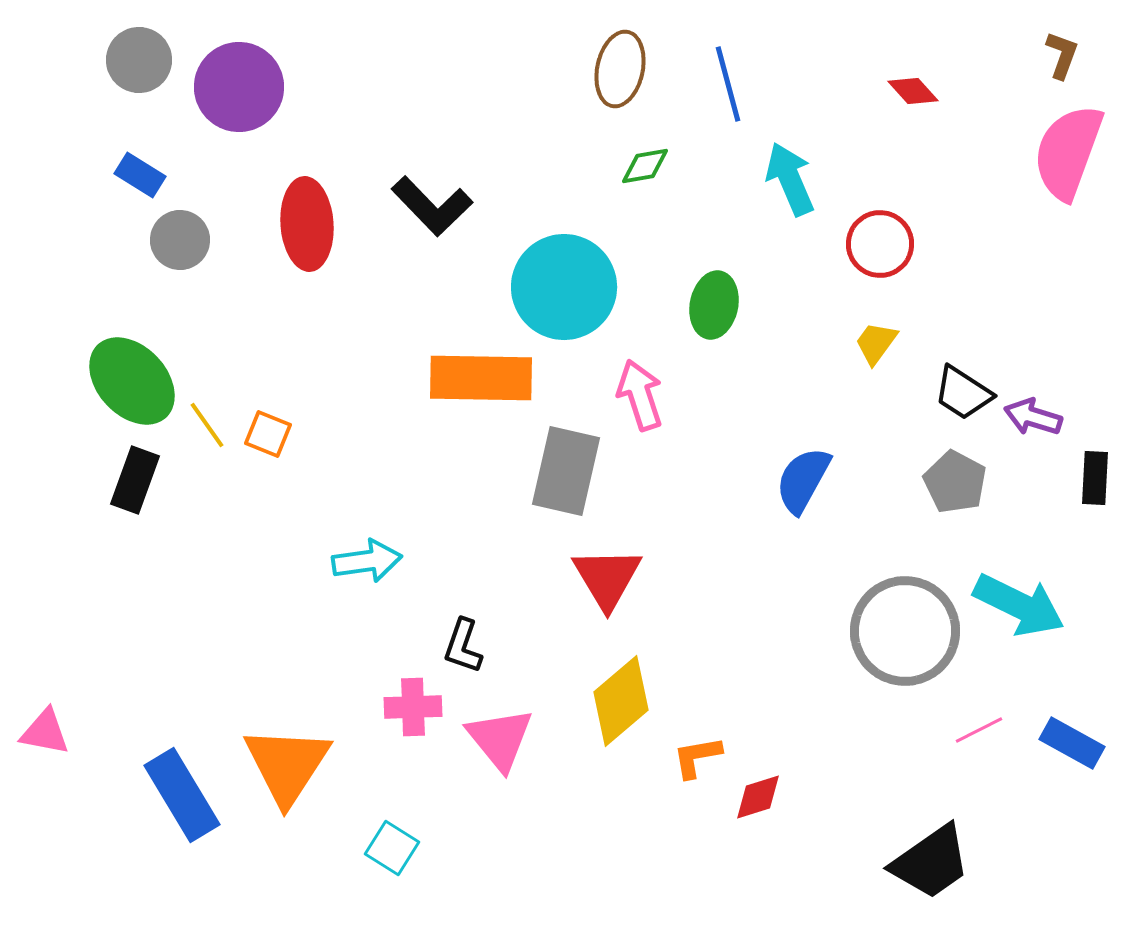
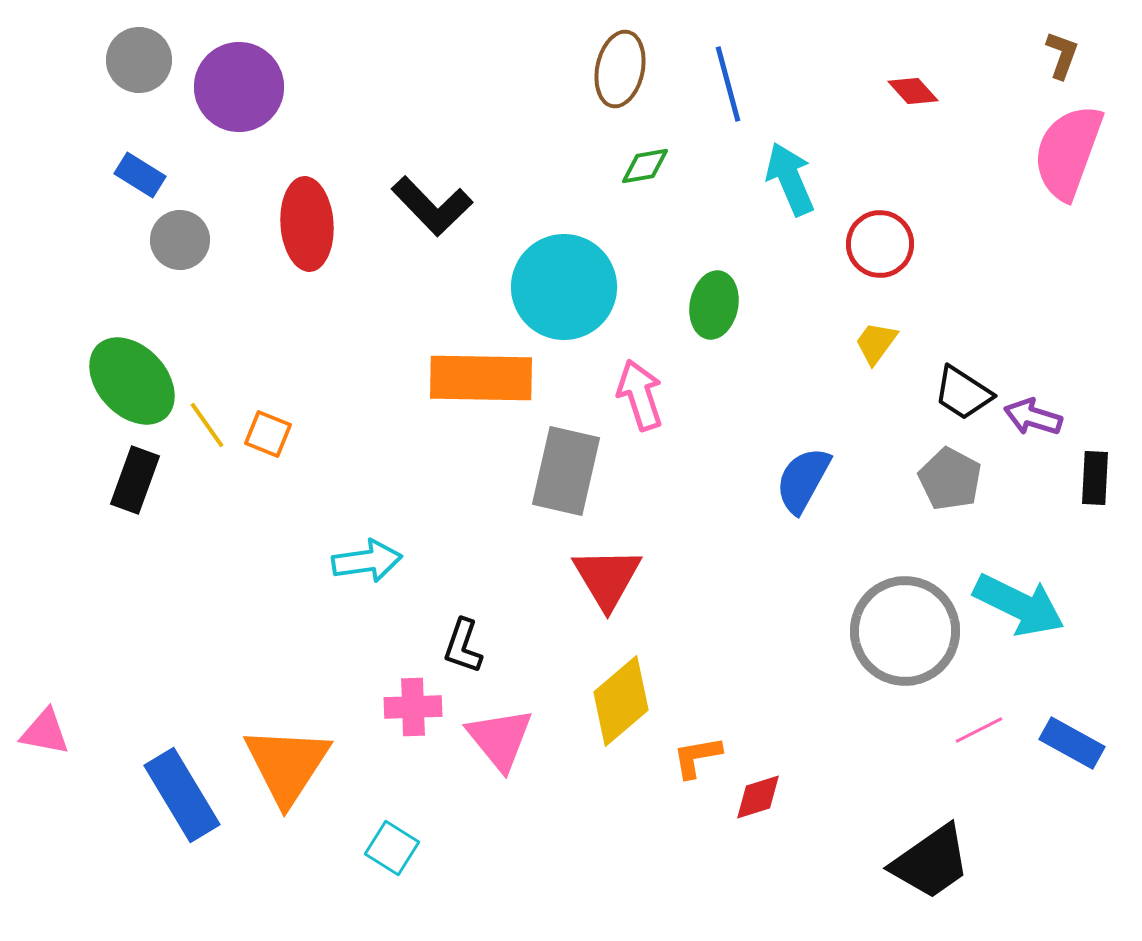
gray pentagon at (955, 482): moved 5 px left, 3 px up
